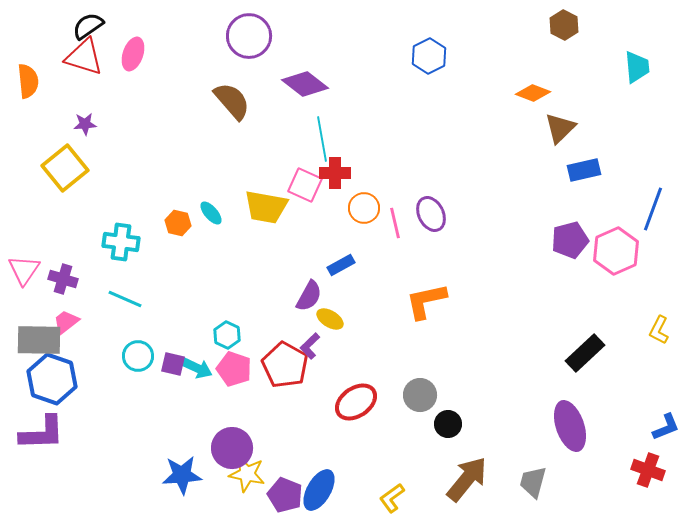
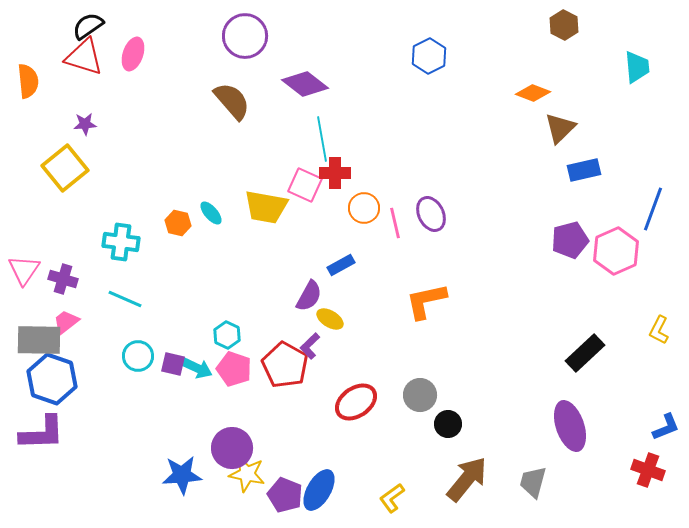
purple circle at (249, 36): moved 4 px left
